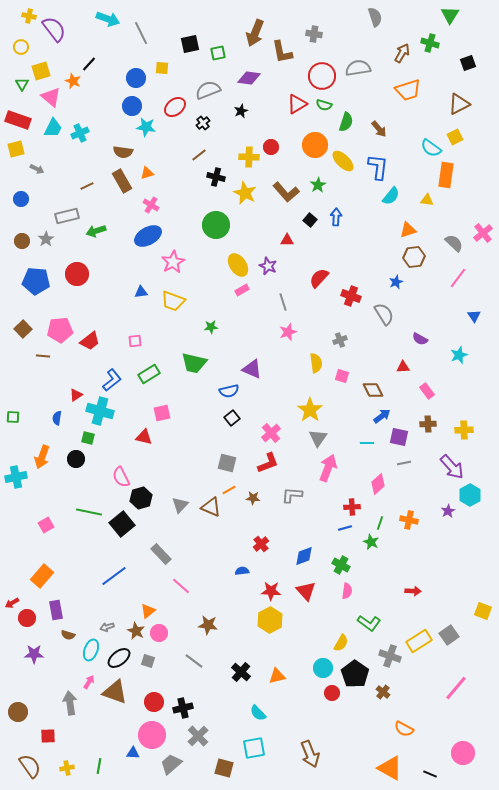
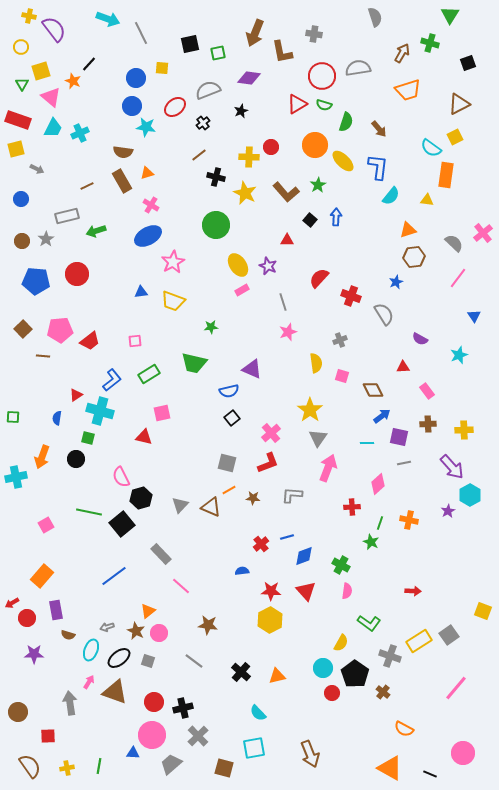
blue line at (345, 528): moved 58 px left, 9 px down
